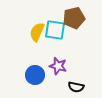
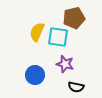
cyan square: moved 3 px right, 7 px down
purple star: moved 7 px right, 2 px up
